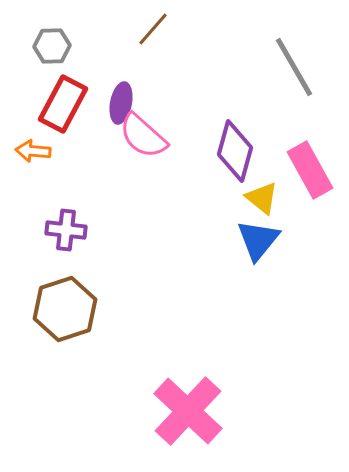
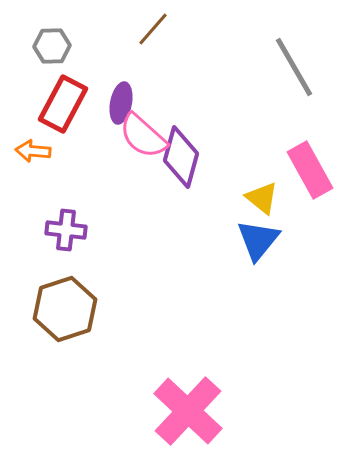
purple diamond: moved 54 px left, 6 px down
